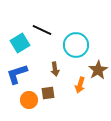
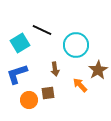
orange arrow: rotated 119 degrees clockwise
